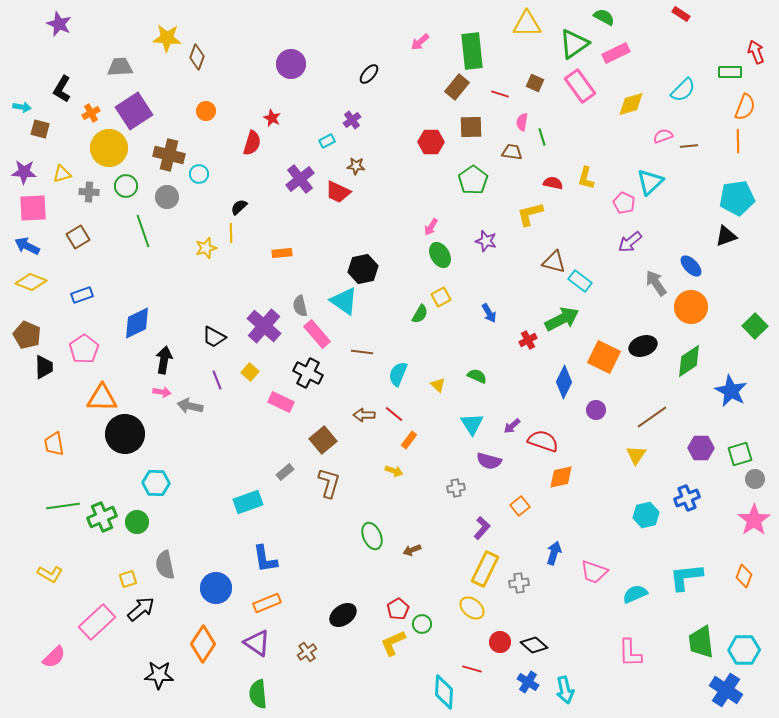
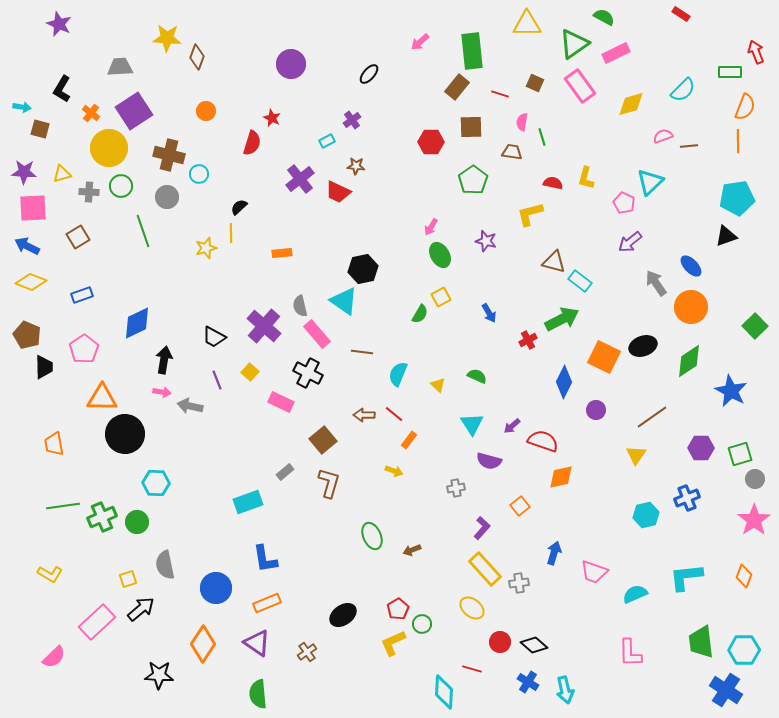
orange cross at (91, 113): rotated 24 degrees counterclockwise
green circle at (126, 186): moved 5 px left
yellow rectangle at (485, 569): rotated 68 degrees counterclockwise
